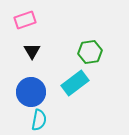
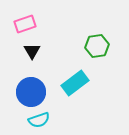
pink rectangle: moved 4 px down
green hexagon: moved 7 px right, 6 px up
cyan semicircle: rotated 60 degrees clockwise
